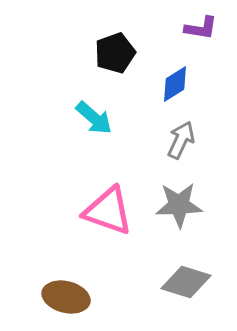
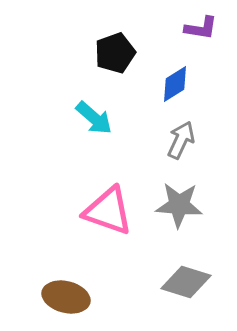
gray star: rotated 6 degrees clockwise
